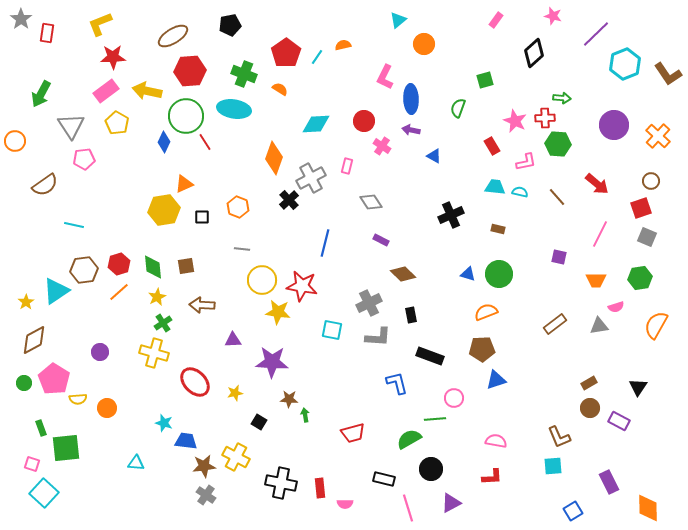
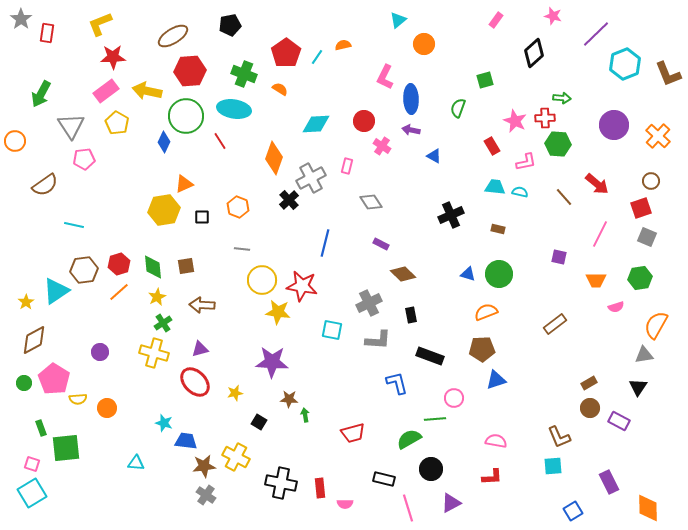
brown L-shape at (668, 74): rotated 12 degrees clockwise
red line at (205, 142): moved 15 px right, 1 px up
brown line at (557, 197): moved 7 px right
purple rectangle at (381, 240): moved 4 px down
gray triangle at (599, 326): moved 45 px right, 29 px down
gray L-shape at (378, 337): moved 3 px down
purple triangle at (233, 340): moved 33 px left, 9 px down; rotated 12 degrees counterclockwise
cyan square at (44, 493): moved 12 px left; rotated 16 degrees clockwise
